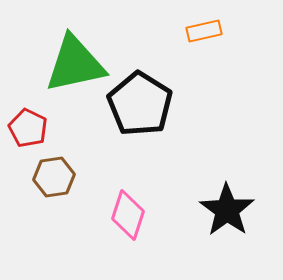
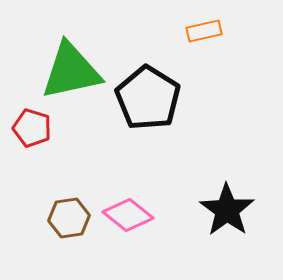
green triangle: moved 4 px left, 7 px down
black pentagon: moved 8 px right, 6 px up
red pentagon: moved 4 px right; rotated 9 degrees counterclockwise
brown hexagon: moved 15 px right, 41 px down
pink diamond: rotated 69 degrees counterclockwise
